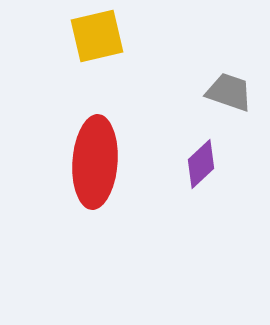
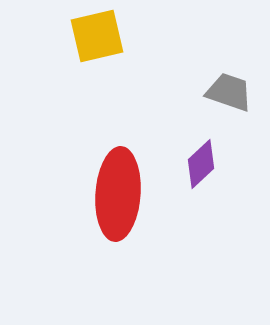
red ellipse: moved 23 px right, 32 px down
